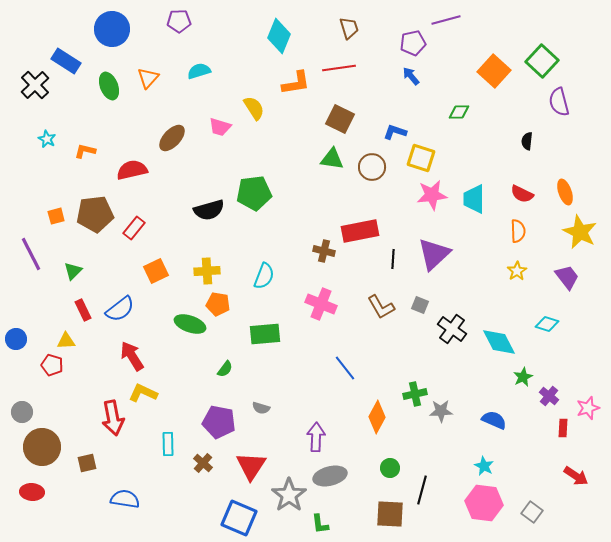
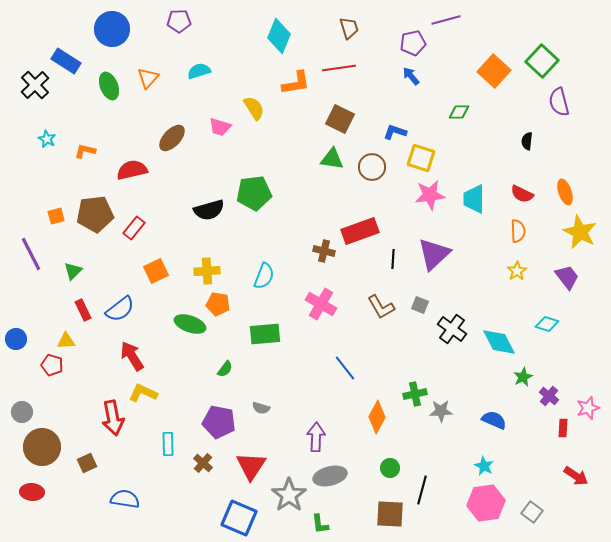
pink star at (432, 195): moved 2 px left
red rectangle at (360, 231): rotated 9 degrees counterclockwise
pink cross at (321, 304): rotated 8 degrees clockwise
brown square at (87, 463): rotated 12 degrees counterclockwise
pink hexagon at (484, 503): moved 2 px right; rotated 15 degrees counterclockwise
